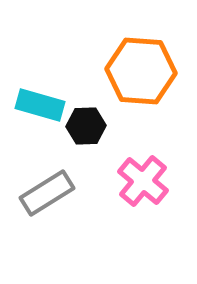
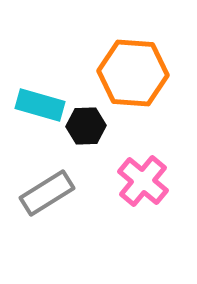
orange hexagon: moved 8 px left, 2 px down
